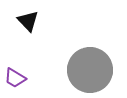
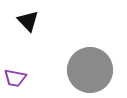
purple trapezoid: rotated 20 degrees counterclockwise
